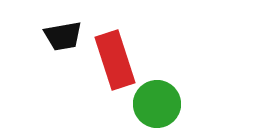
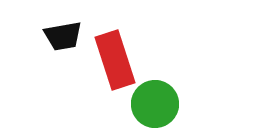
green circle: moved 2 px left
